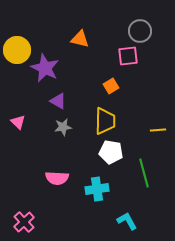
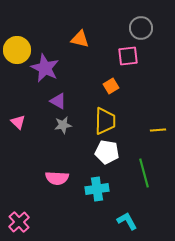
gray circle: moved 1 px right, 3 px up
gray star: moved 2 px up
white pentagon: moved 4 px left
pink cross: moved 5 px left
